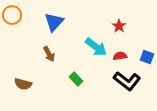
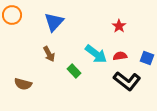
cyan arrow: moved 7 px down
blue square: moved 1 px down
green rectangle: moved 2 px left, 8 px up
